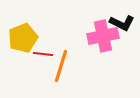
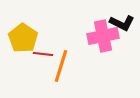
yellow pentagon: rotated 16 degrees counterclockwise
